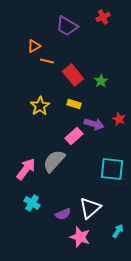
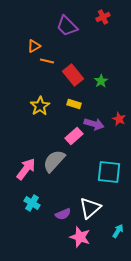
purple trapezoid: rotated 15 degrees clockwise
cyan square: moved 3 px left, 3 px down
